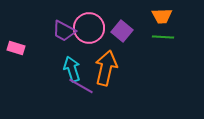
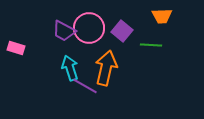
green line: moved 12 px left, 8 px down
cyan arrow: moved 2 px left, 1 px up
purple line: moved 4 px right
